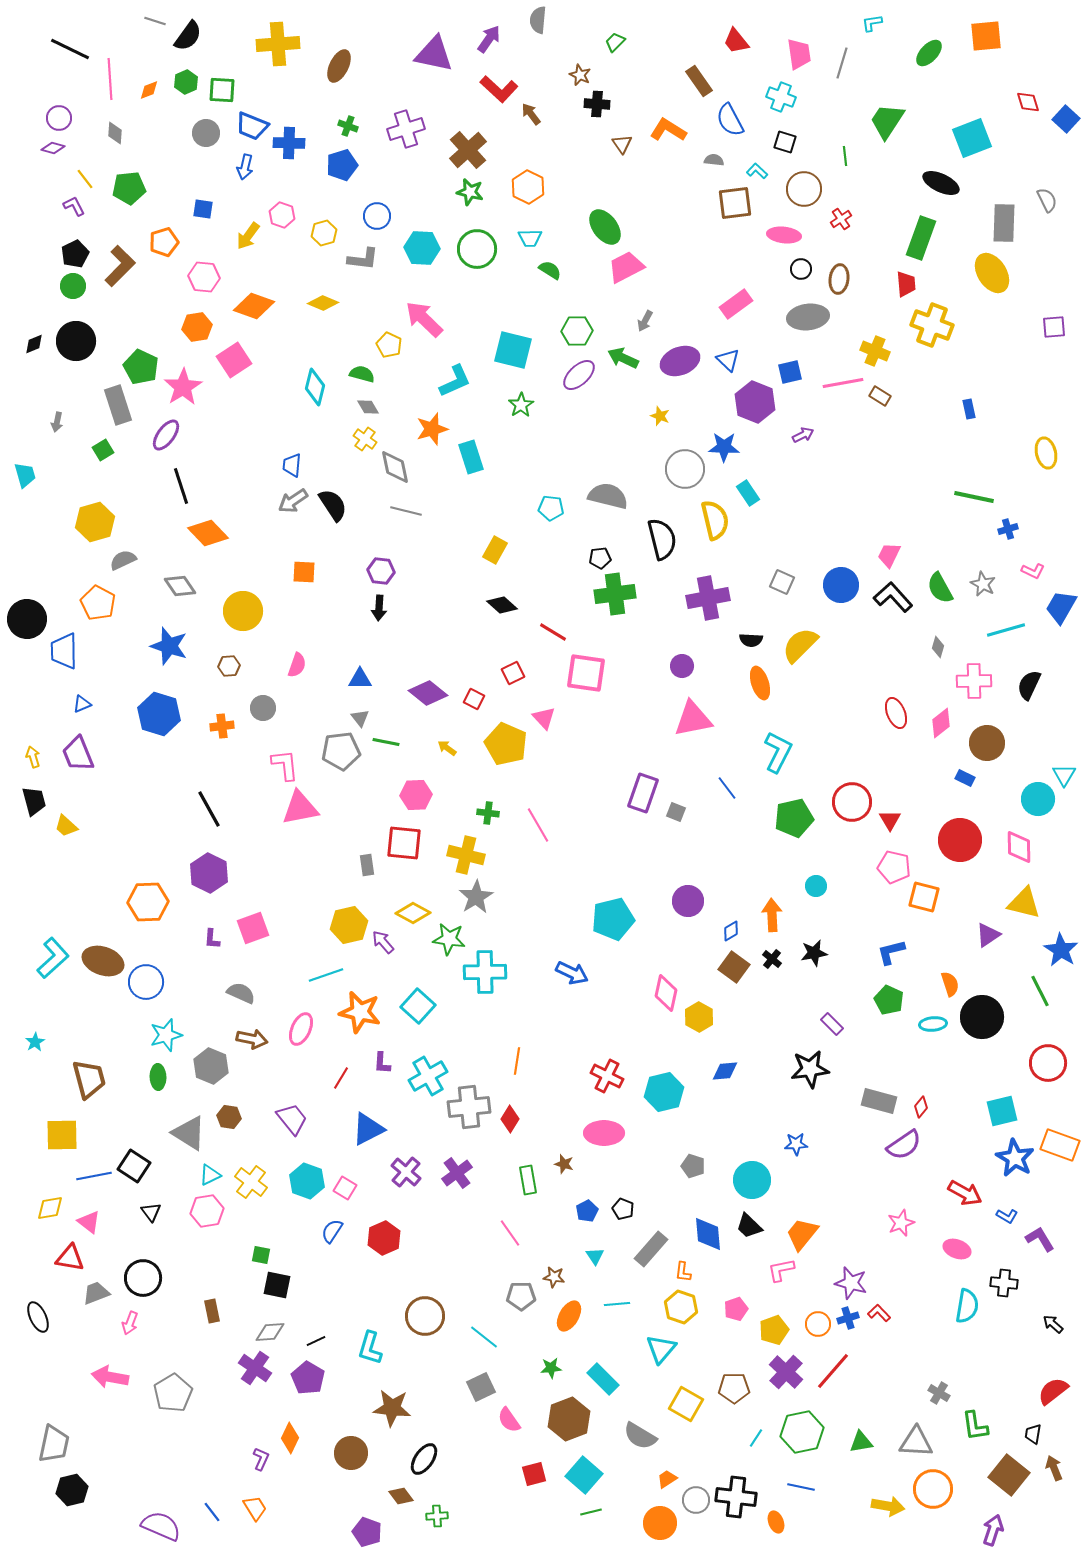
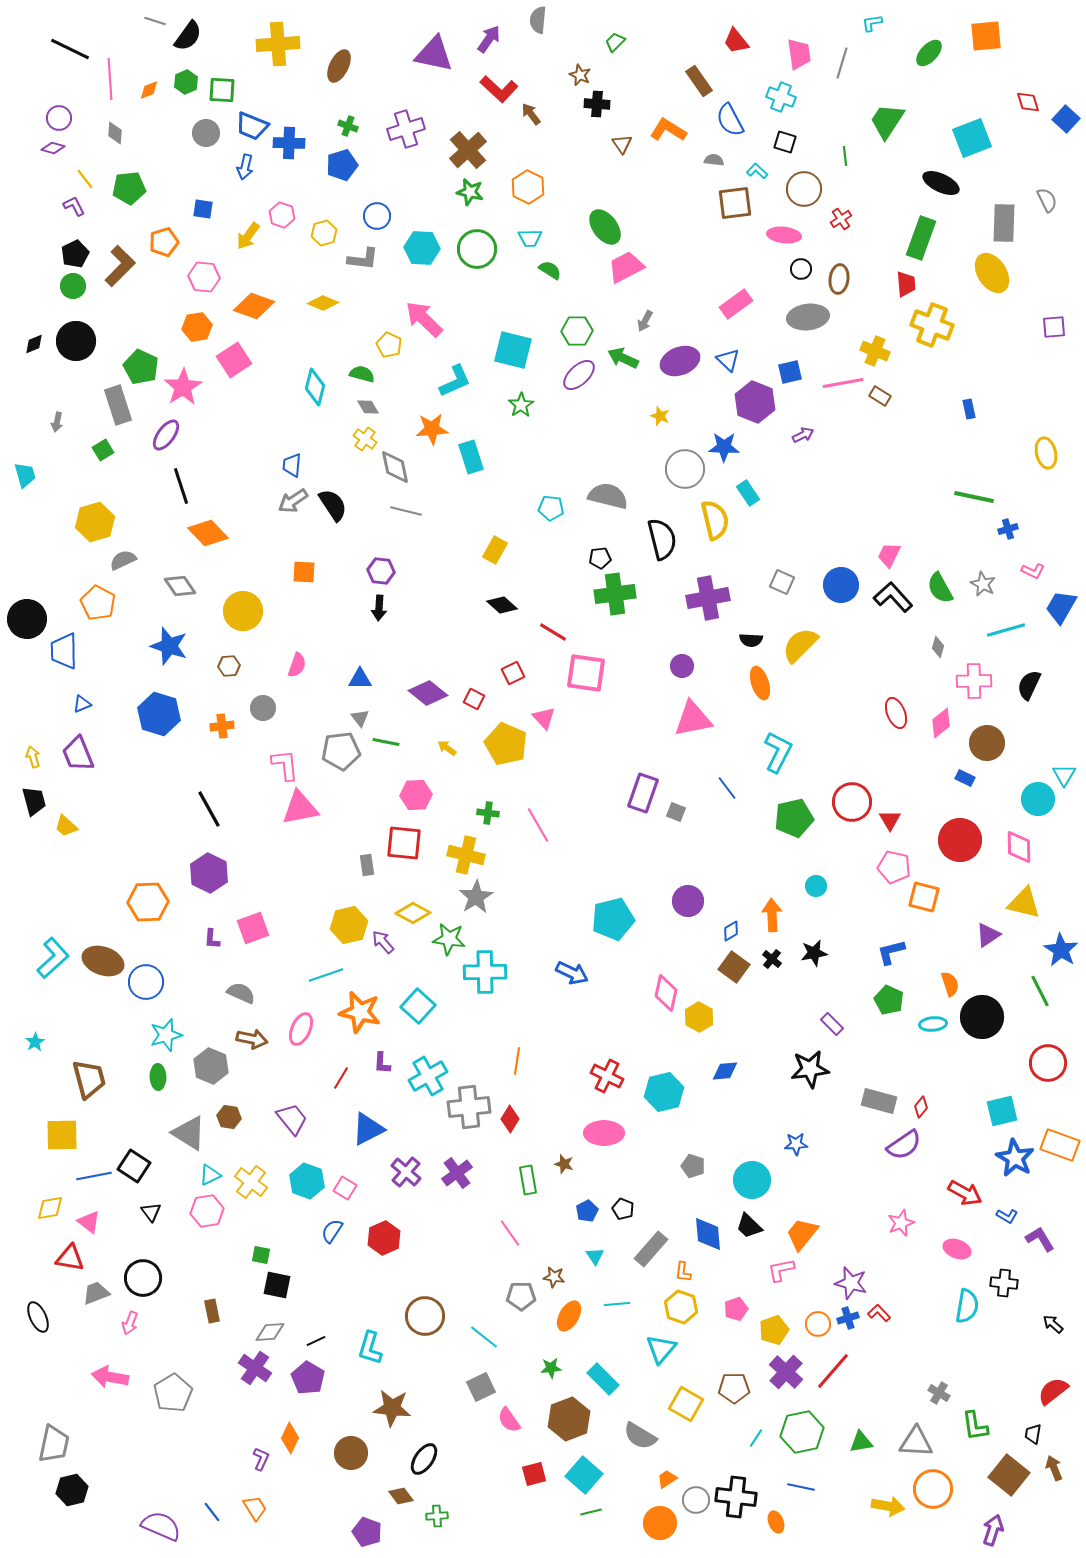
orange star at (432, 429): rotated 12 degrees clockwise
